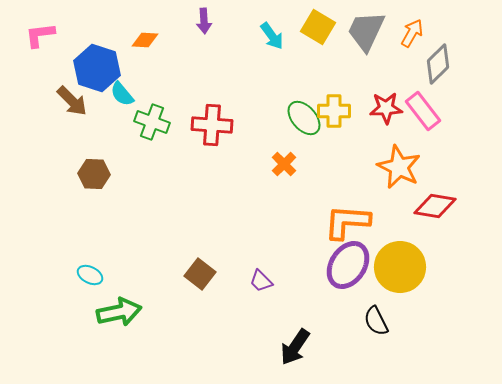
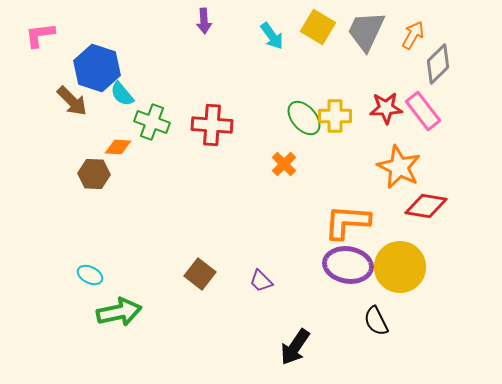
orange arrow: moved 1 px right, 2 px down
orange diamond: moved 27 px left, 107 px down
yellow cross: moved 1 px right, 5 px down
red diamond: moved 9 px left
purple ellipse: rotated 66 degrees clockwise
